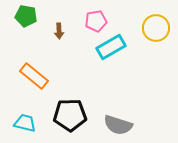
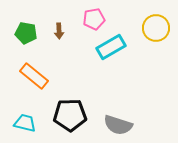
green pentagon: moved 17 px down
pink pentagon: moved 2 px left, 2 px up
